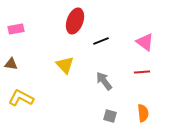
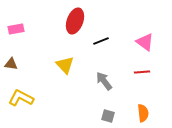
gray square: moved 2 px left
